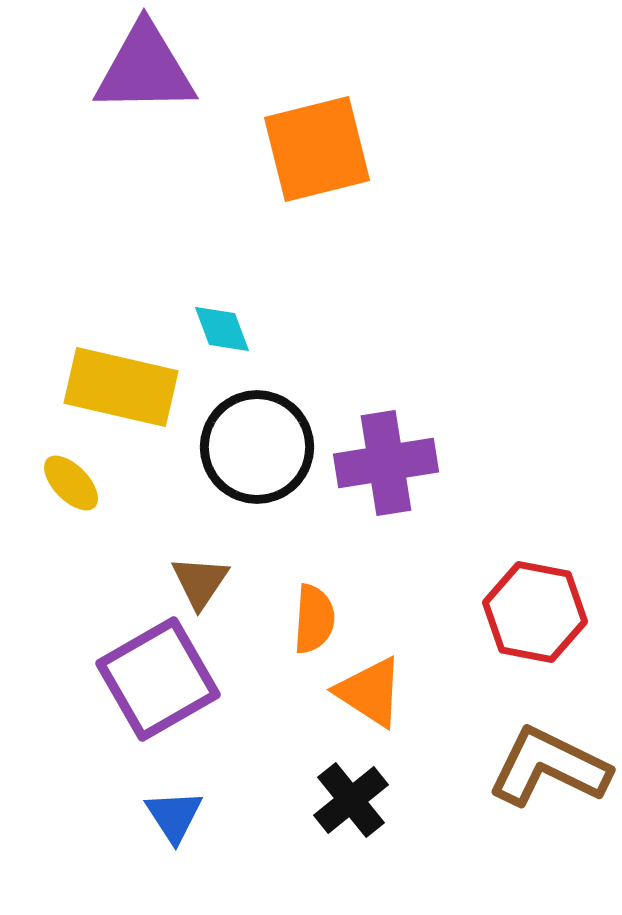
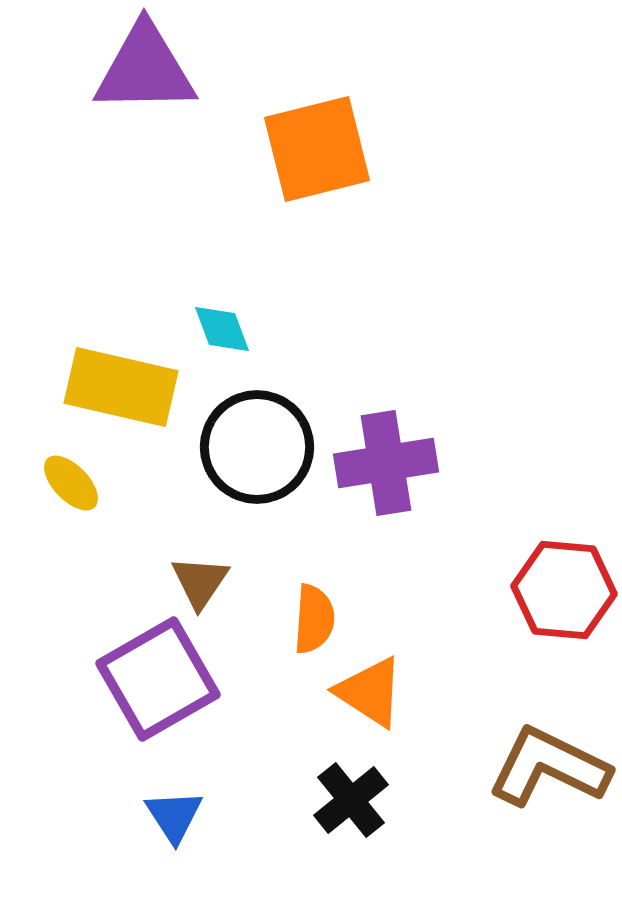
red hexagon: moved 29 px right, 22 px up; rotated 6 degrees counterclockwise
